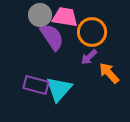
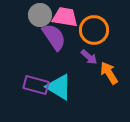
orange circle: moved 2 px right, 2 px up
purple semicircle: moved 2 px right
purple arrow: rotated 96 degrees counterclockwise
orange arrow: rotated 10 degrees clockwise
cyan triangle: moved 2 px up; rotated 40 degrees counterclockwise
